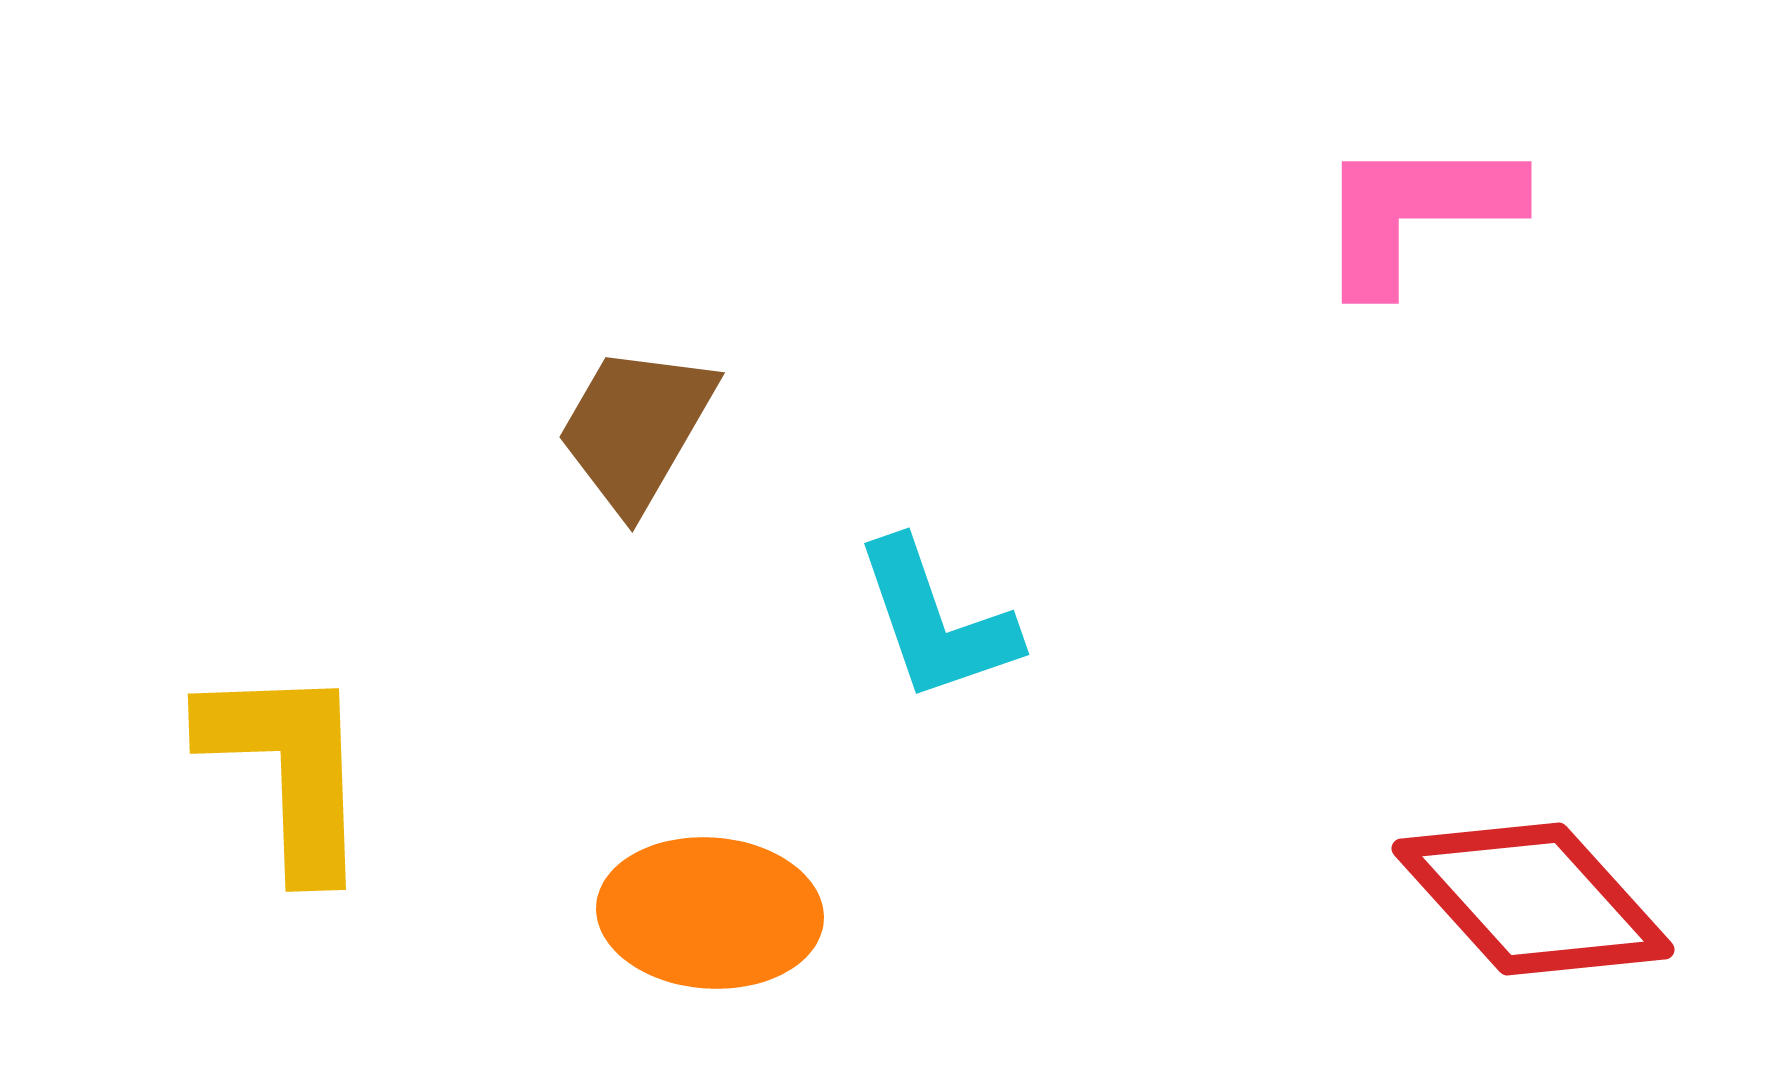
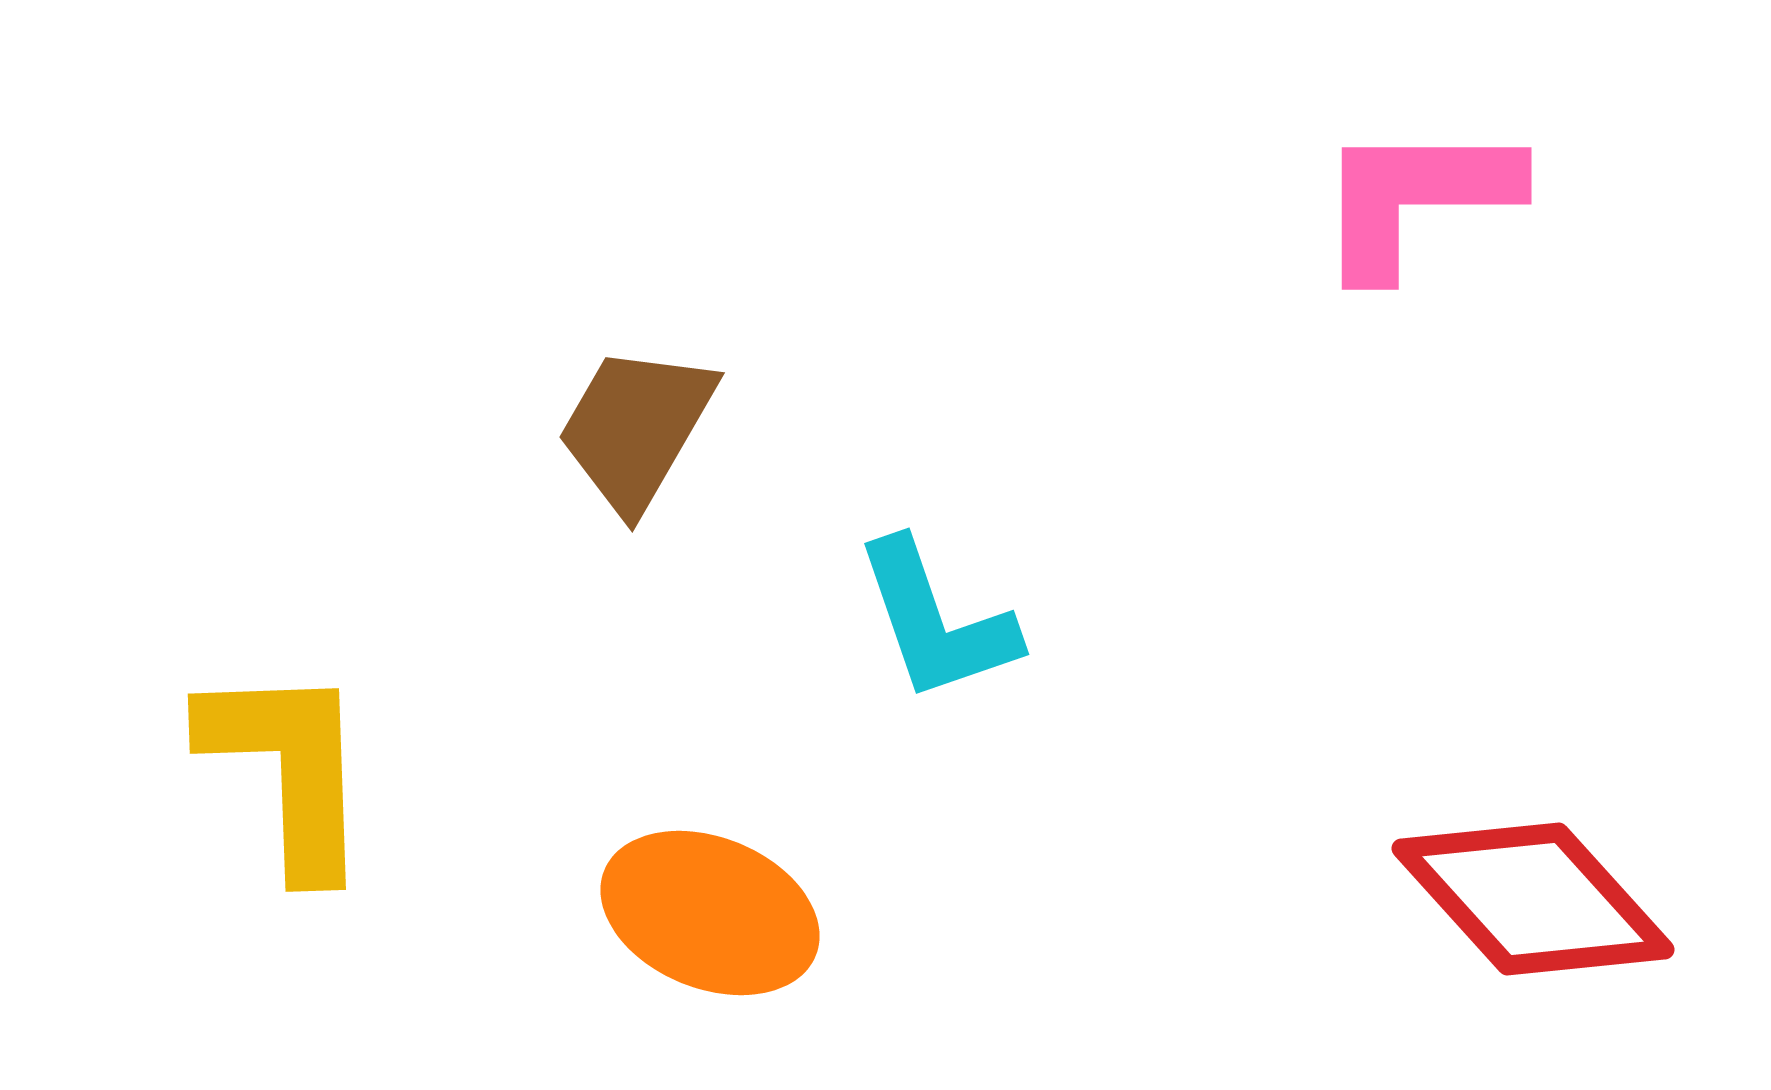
pink L-shape: moved 14 px up
orange ellipse: rotated 18 degrees clockwise
